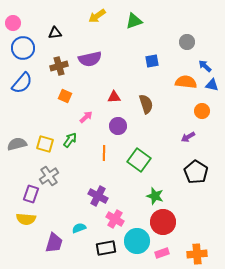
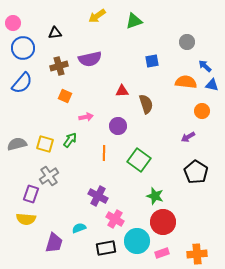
red triangle: moved 8 px right, 6 px up
pink arrow: rotated 32 degrees clockwise
